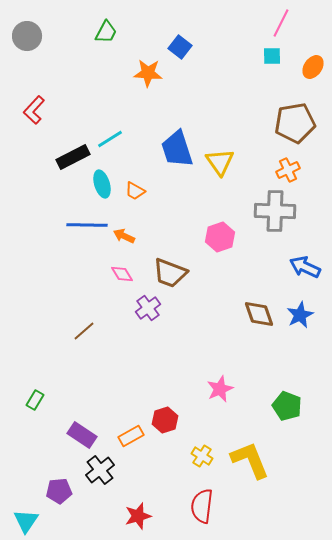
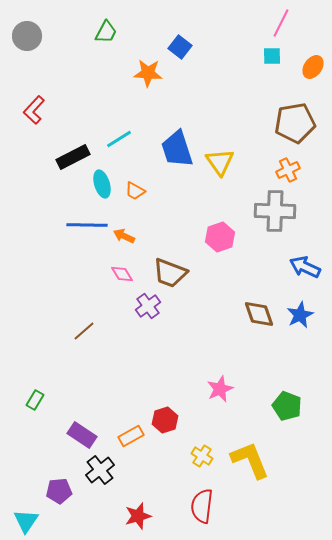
cyan line: moved 9 px right
purple cross: moved 2 px up
